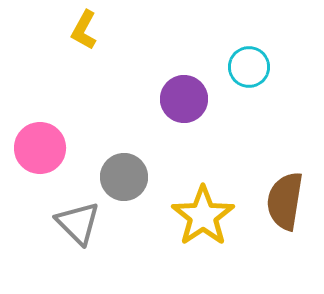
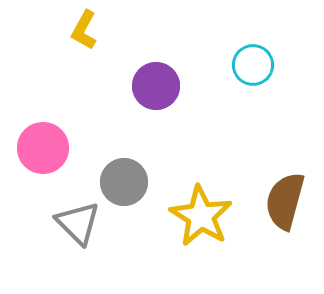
cyan circle: moved 4 px right, 2 px up
purple circle: moved 28 px left, 13 px up
pink circle: moved 3 px right
gray circle: moved 5 px down
brown semicircle: rotated 6 degrees clockwise
yellow star: moved 2 px left; rotated 6 degrees counterclockwise
